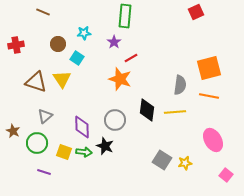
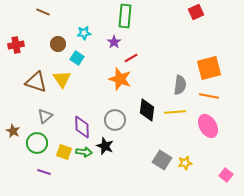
pink ellipse: moved 5 px left, 14 px up
